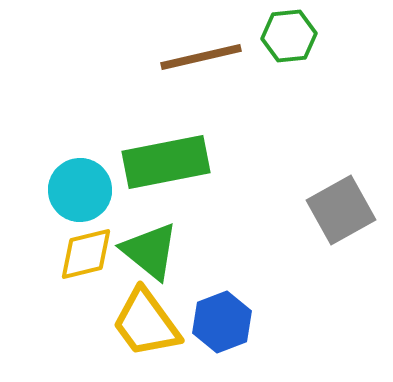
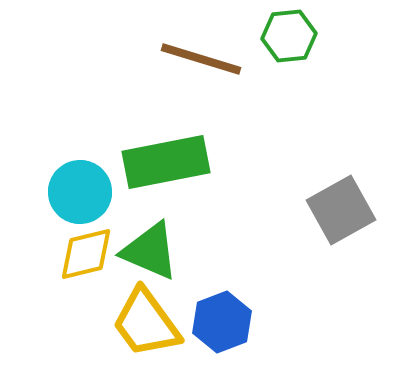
brown line: moved 2 px down; rotated 30 degrees clockwise
cyan circle: moved 2 px down
green triangle: rotated 16 degrees counterclockwise
